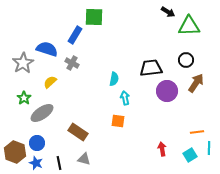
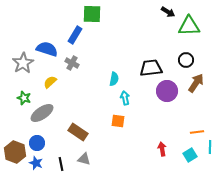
green square: moved 2 px left, 3 px up
green star: rotated 16 degrees counterclockwise
cyan line: moved 1 px right, 1 px up
black line: moved 2 px right, 1 px down
